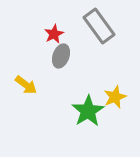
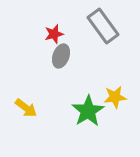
gray rectangle: moved 4 px right
red star: rotated 12 degrees clockwise
yellow arrow: moved 23 px down
yellow star: rotated 15 degrees clockwise
